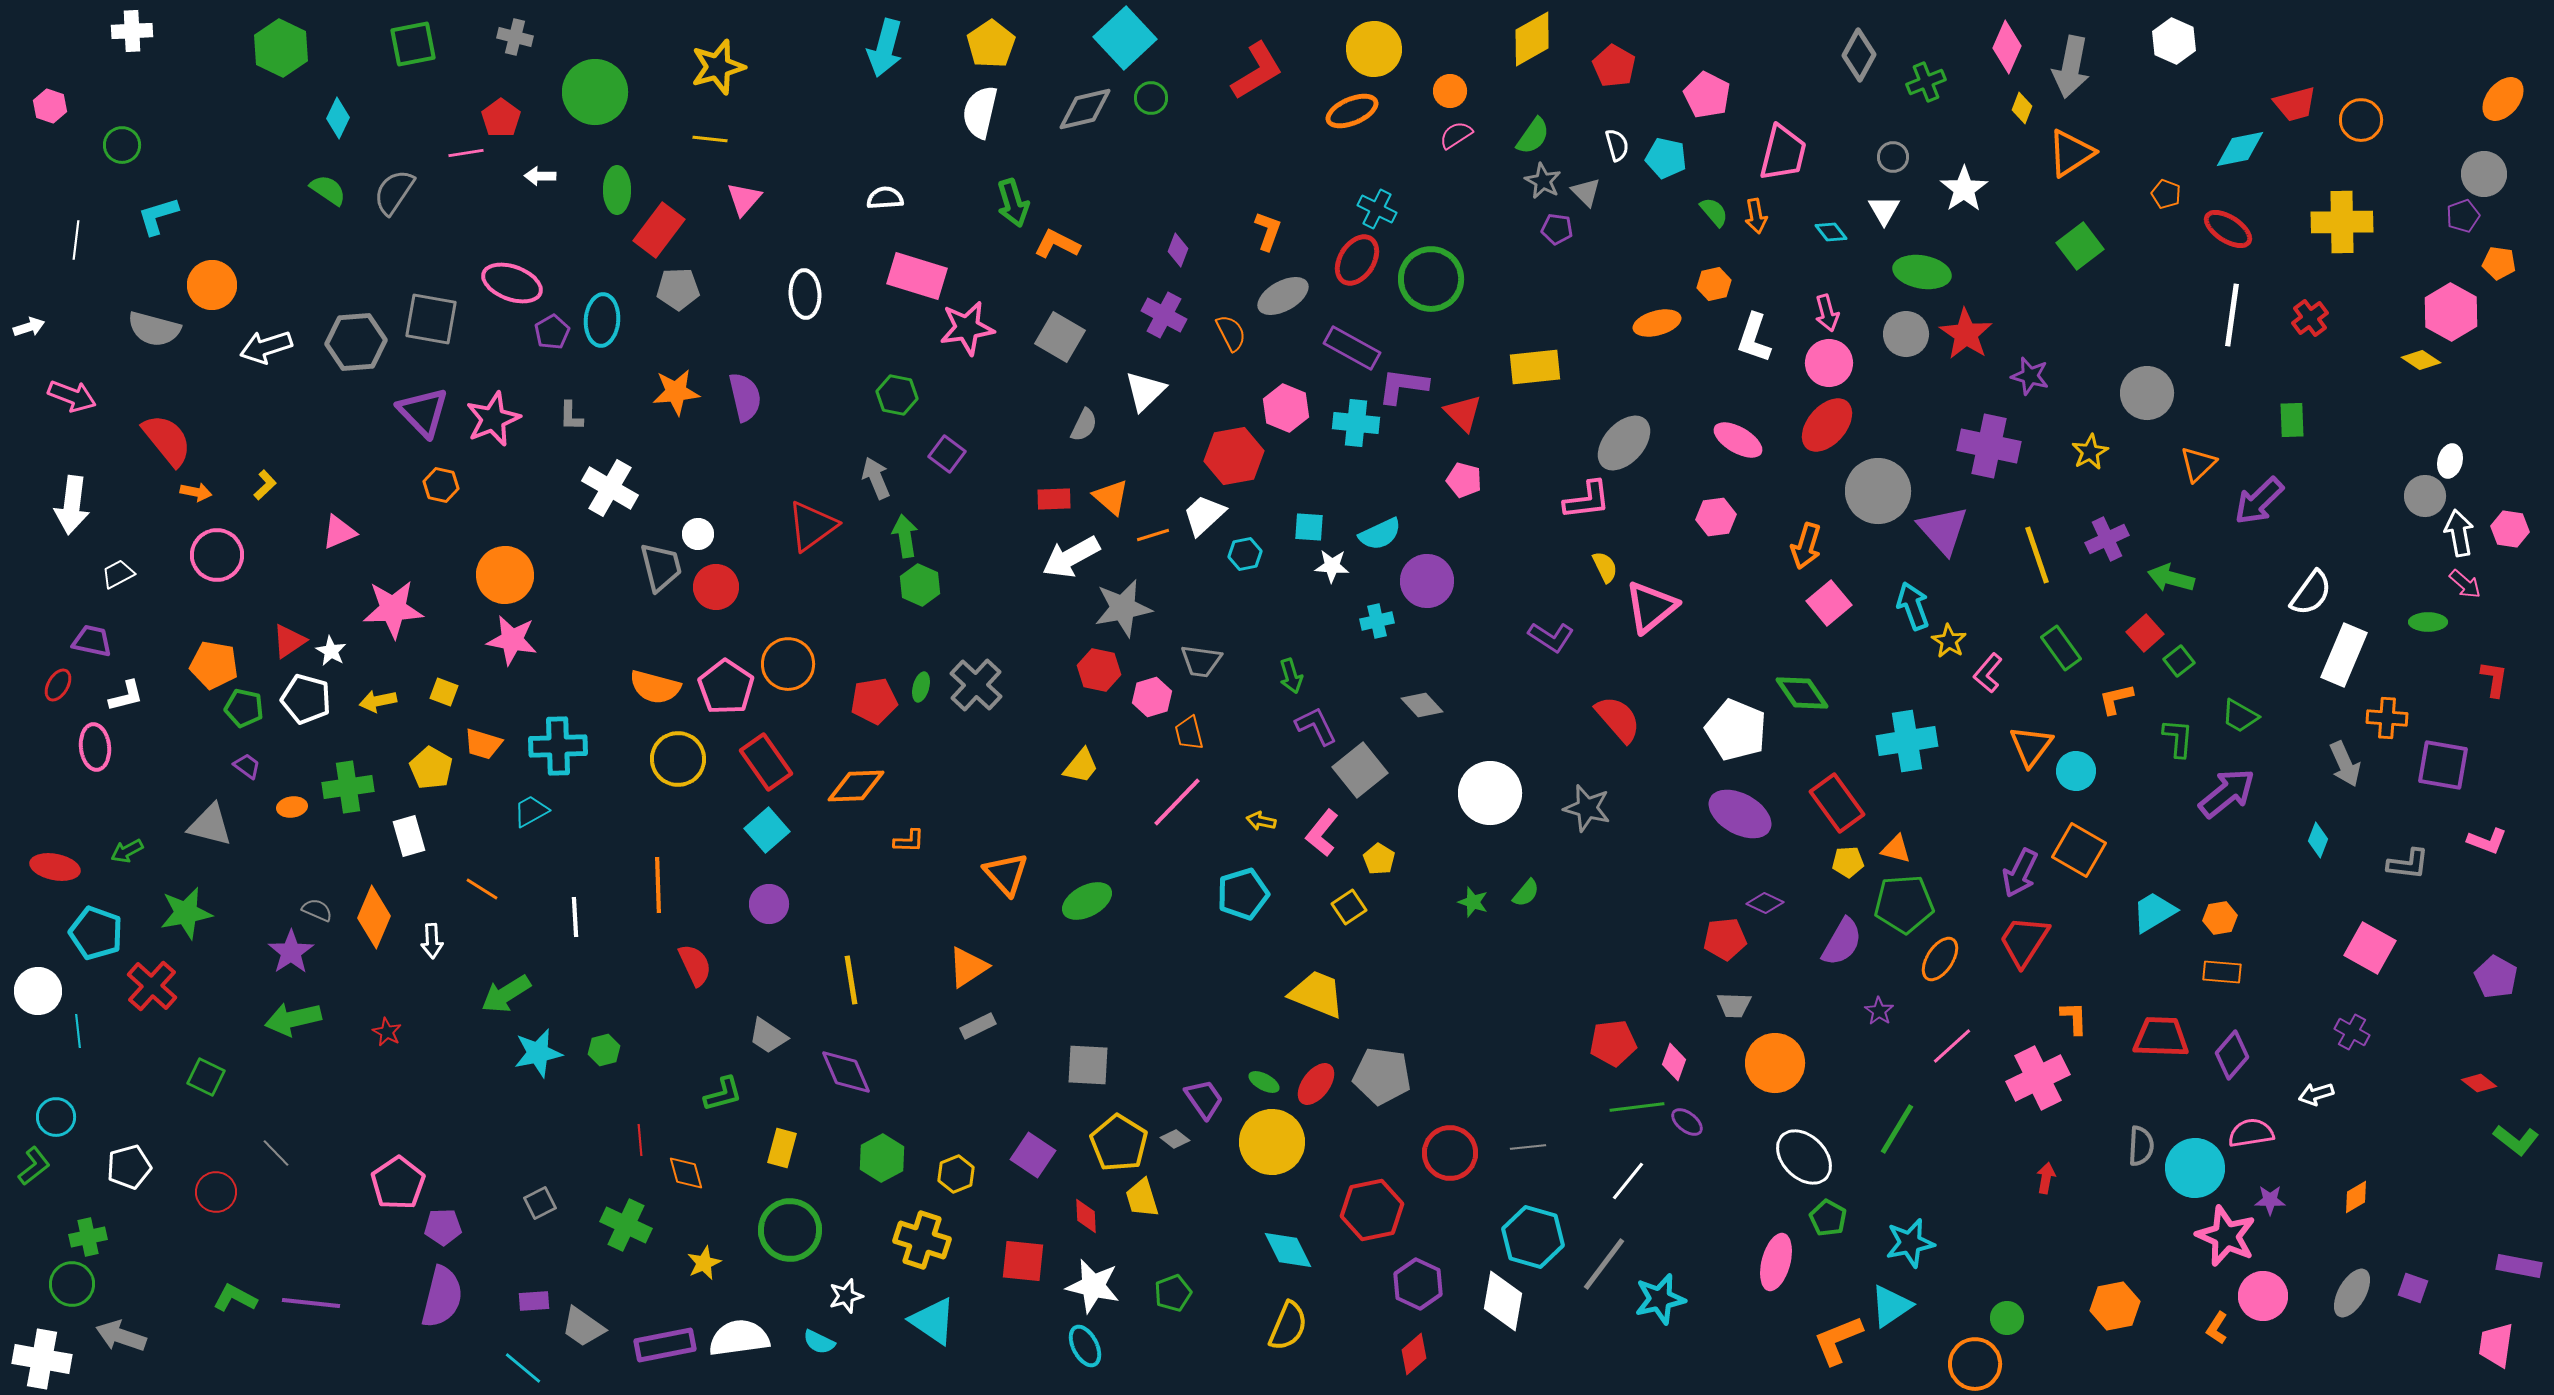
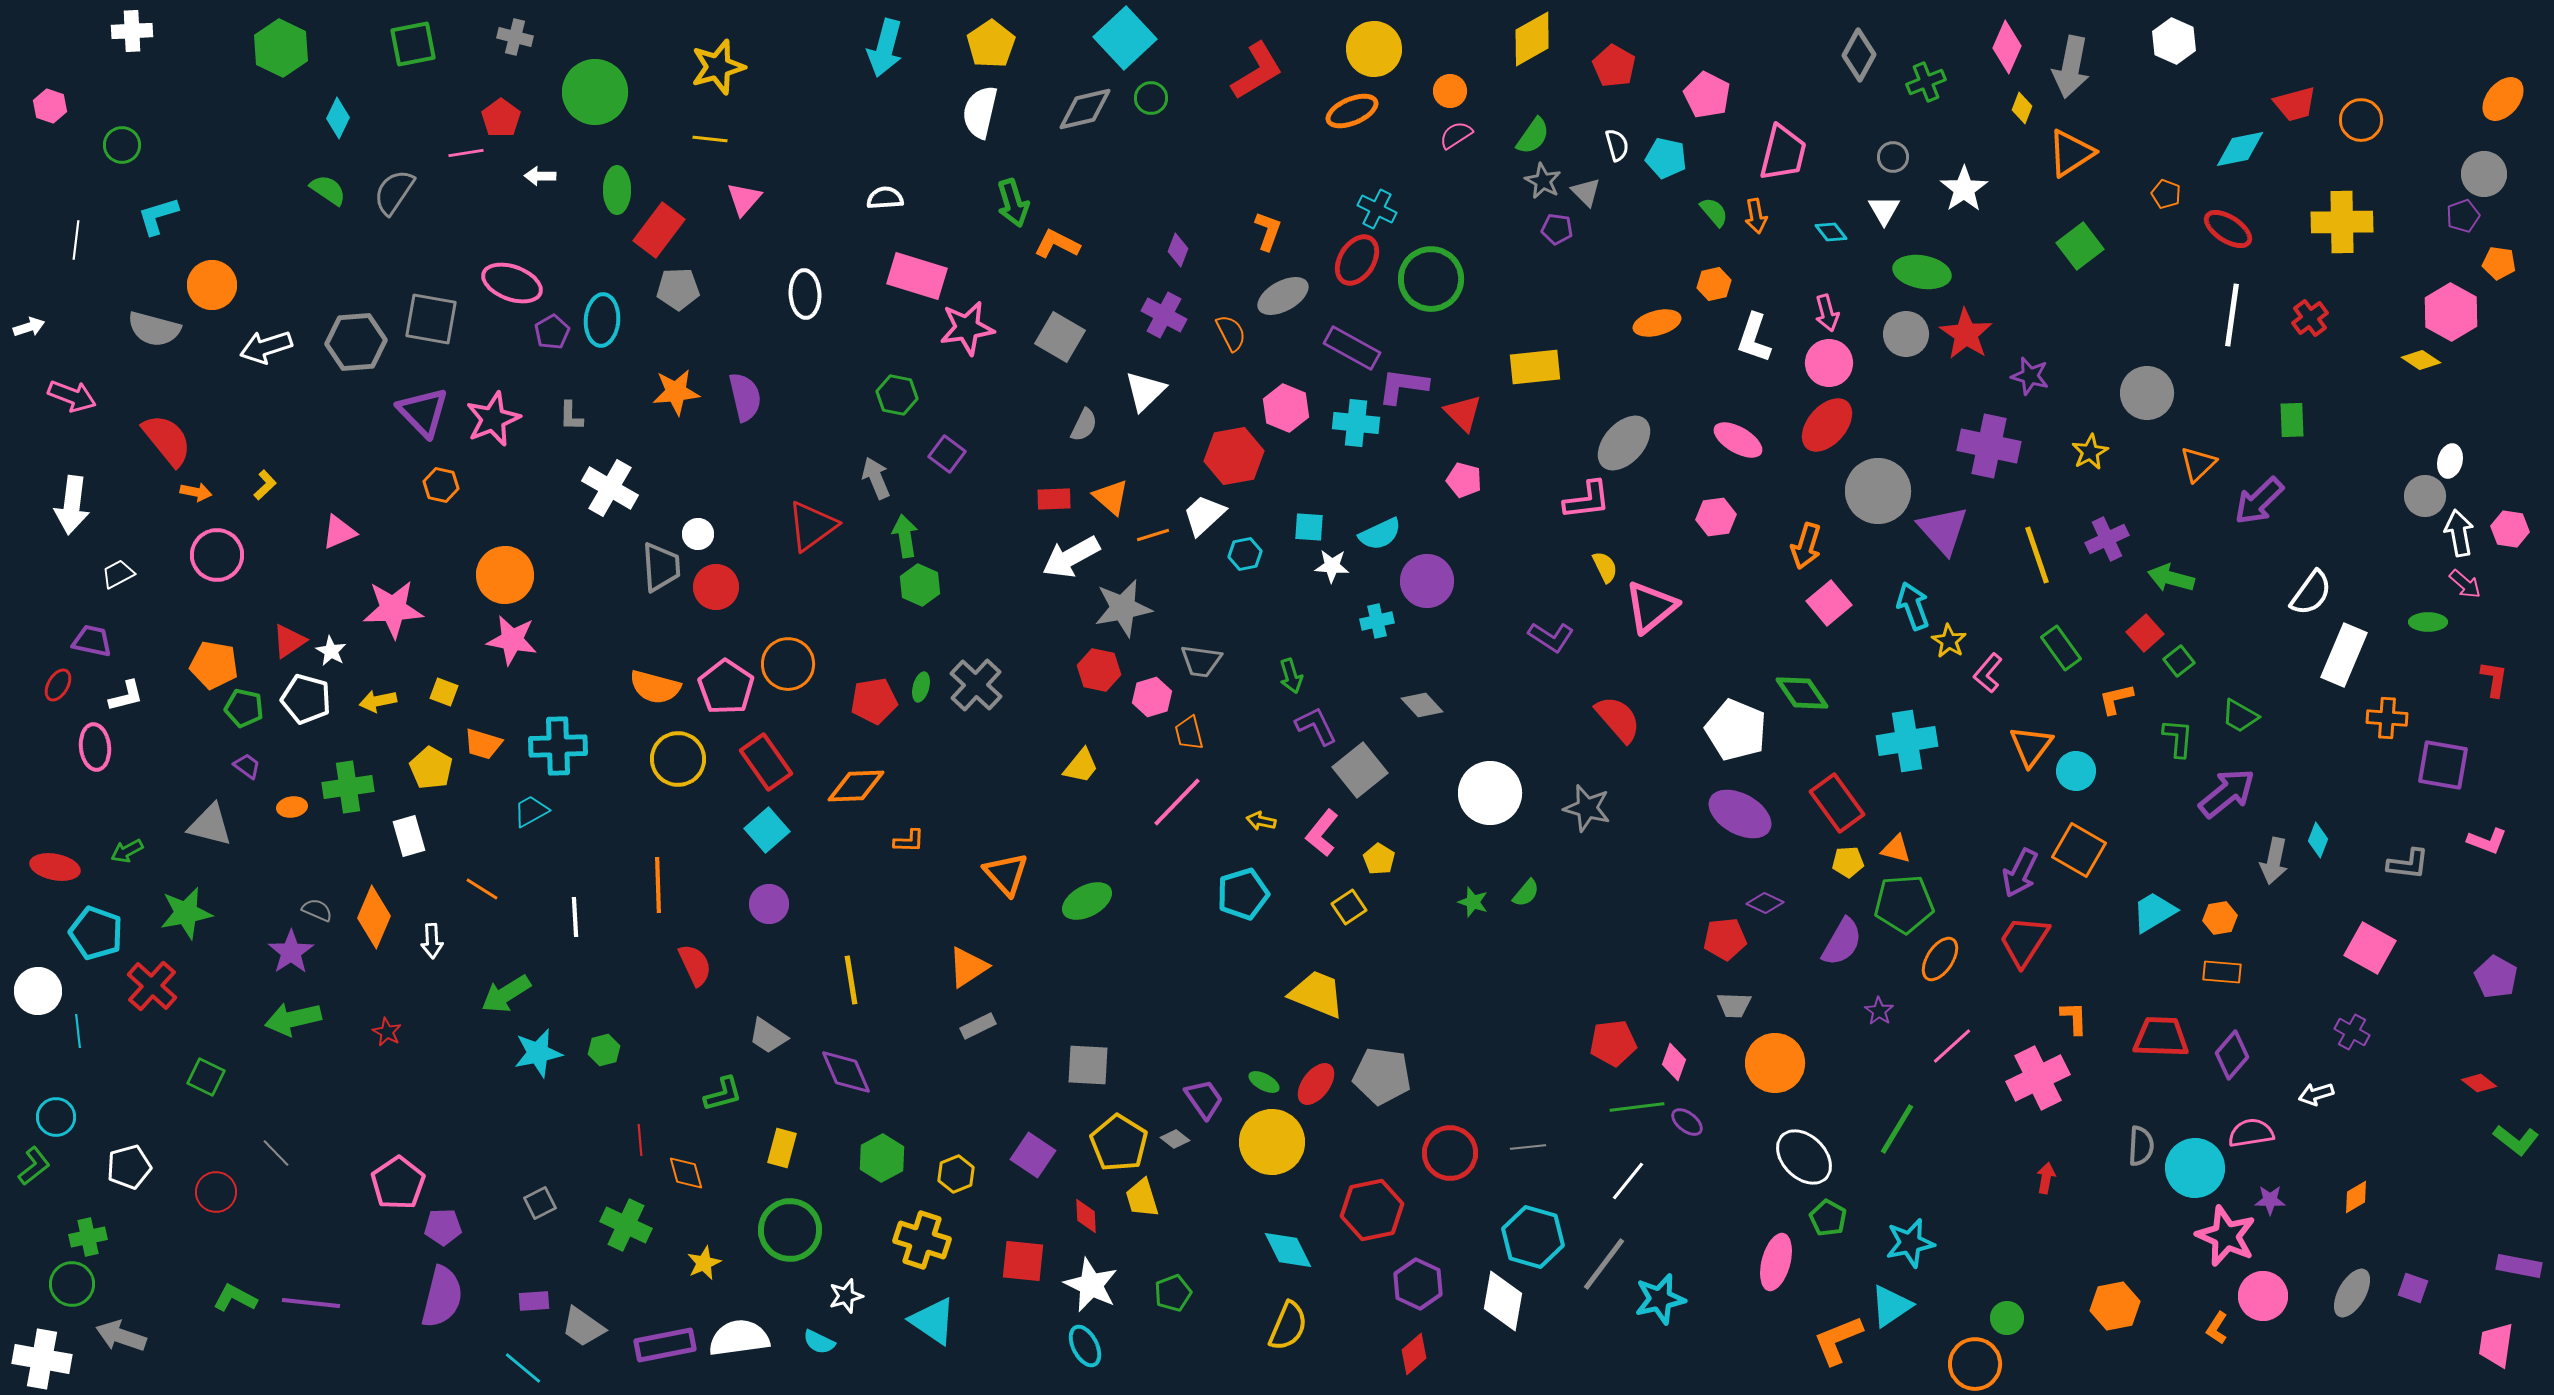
gray trapezoid at (661, 567): rotated 10 degrees clockwise
gray arrow at (2345, 764): moved 71 px left, 97 px down; rotated 36 degrees clockwise
white star at (1093, 1286): moved 2 px left, 1 px up; rotated 12 degrees clockwise
